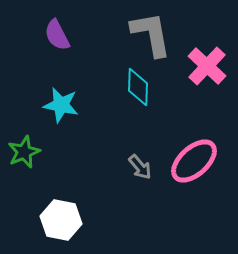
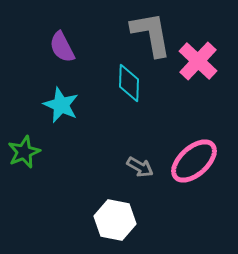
purple semicircle: moved 5 px right, 12 px down
pink cross: moved 9 px left, 5 px up
cyan diamond: moved 9 px left, 4 px up
cyan star: rotated 12 degrees clockwise
gray arrow: rotated 20 degrees counterclockwise
white hexagon: moved 54 px right
